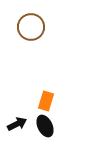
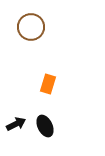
orange rectangle: moved 2 px right, 17 px up
black arrow: moved 1 px left
